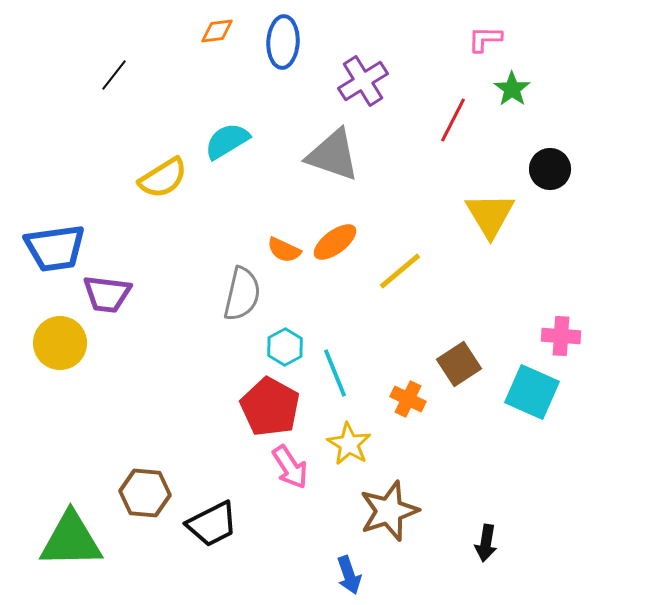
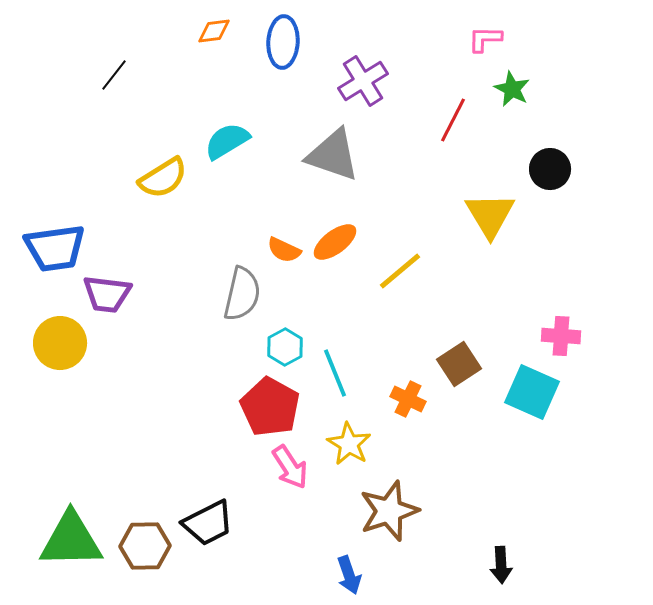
orange diamond: moved 3 px left
green star: rotated 9 degrees counterclockwise
brown hexagon: moved 53 px down; rotated 6 degrees counterclockwise
black trapezoid: moved 4 px left, 1 px up
black arrow: moved 15 px right, 22 px down; rotated 12 degrees counterclockwise
